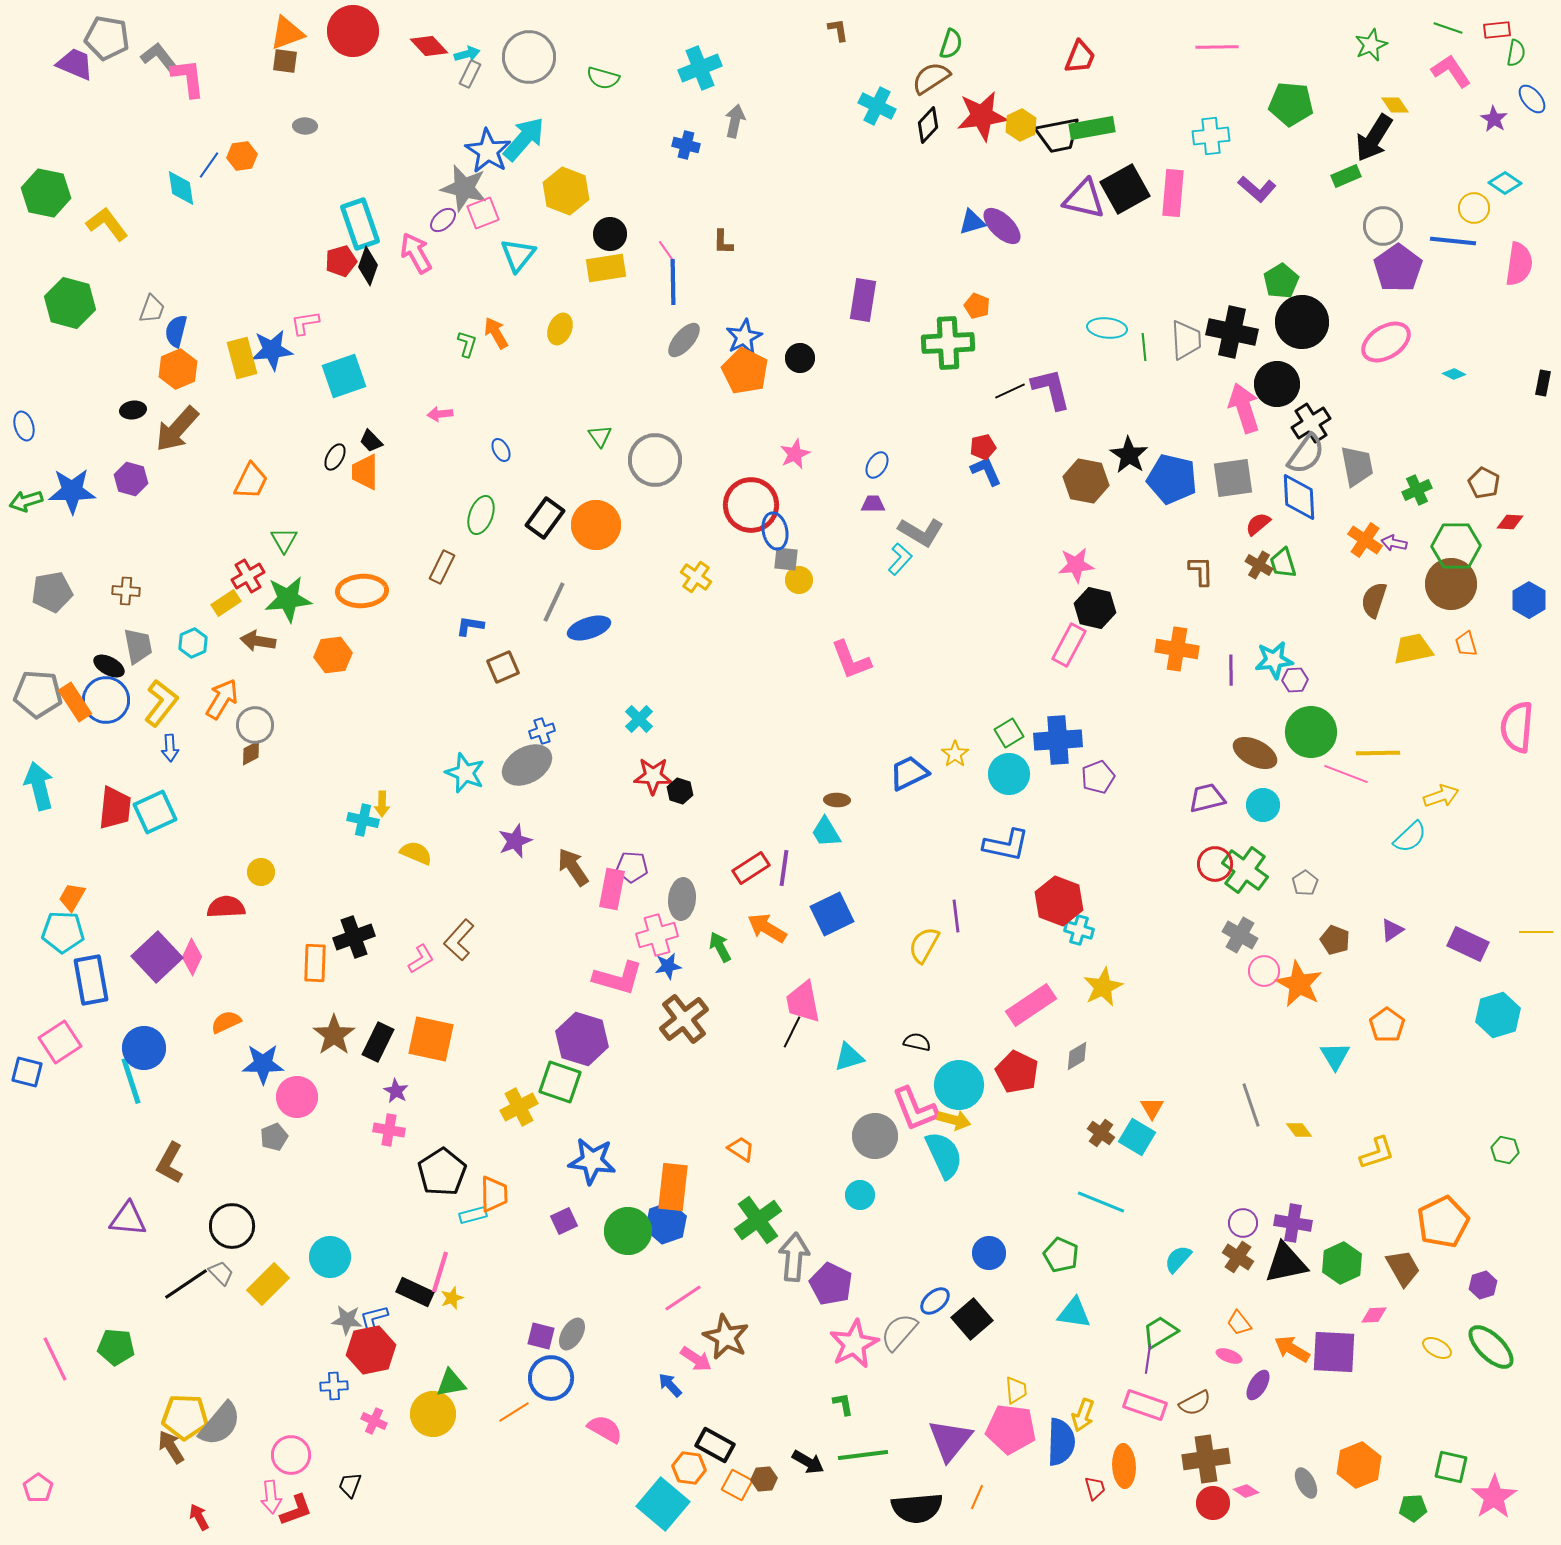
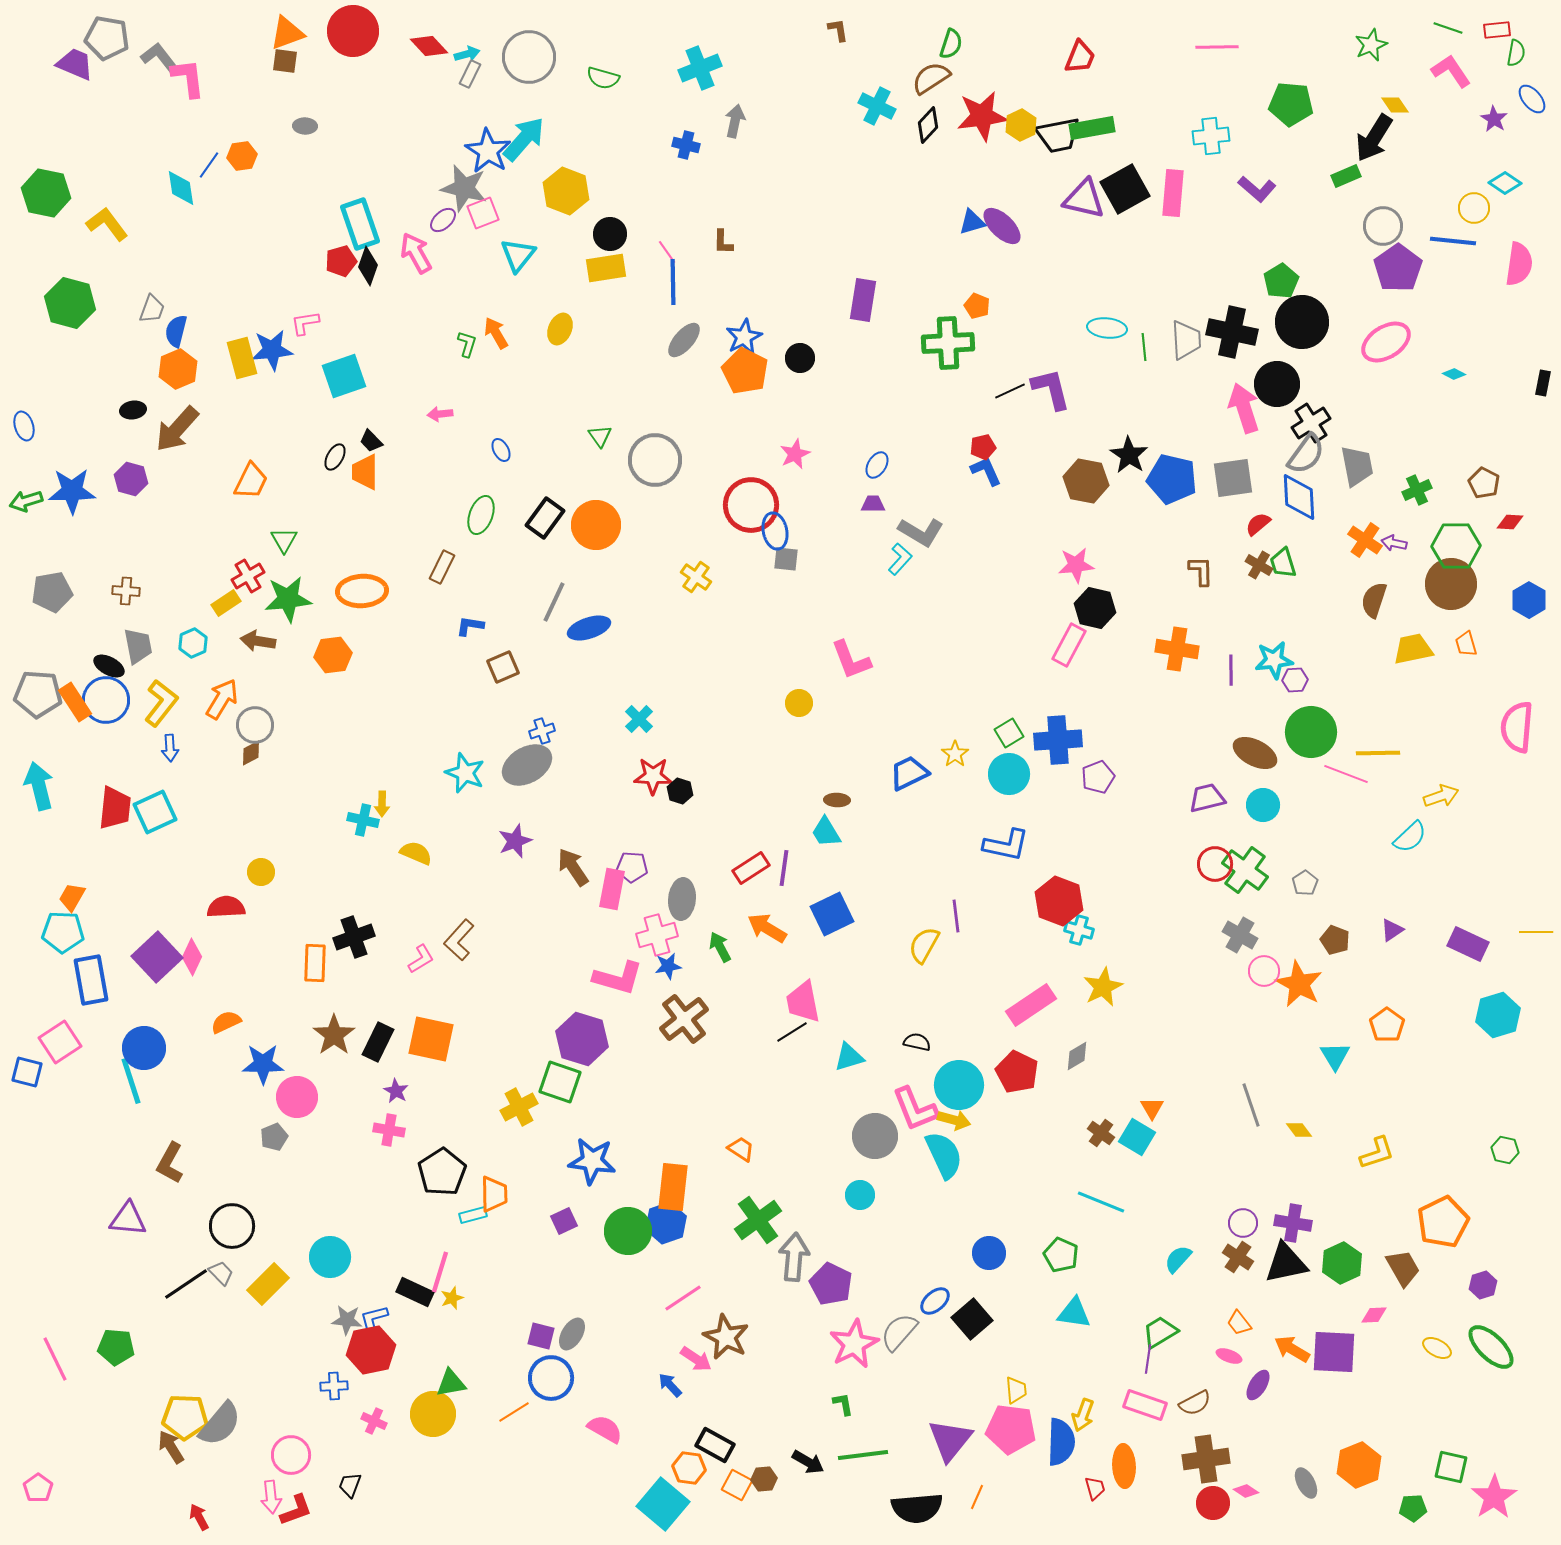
yellow circle at (799, 580): moved 123 px down
black line at (792, 1032): rotated 32 degrees clockwise
